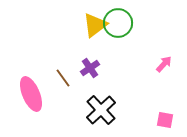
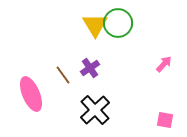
yellow triangle: rotated 24 degrees counterclockwise
brown line: moved 3 px up
black cross: moved 6 px left
